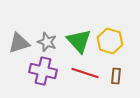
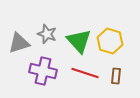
gray star: moved 8 px up
